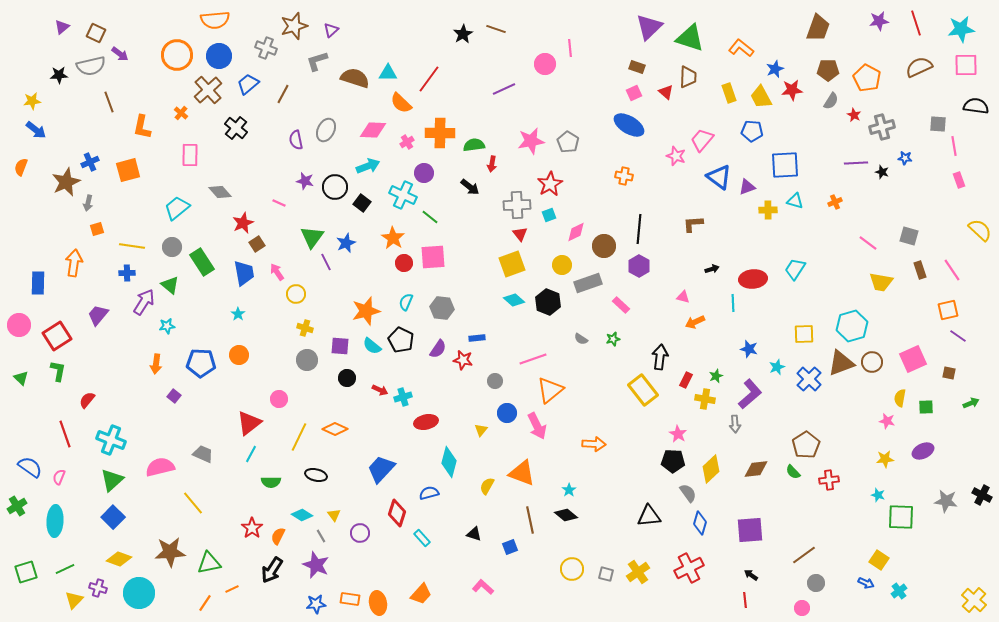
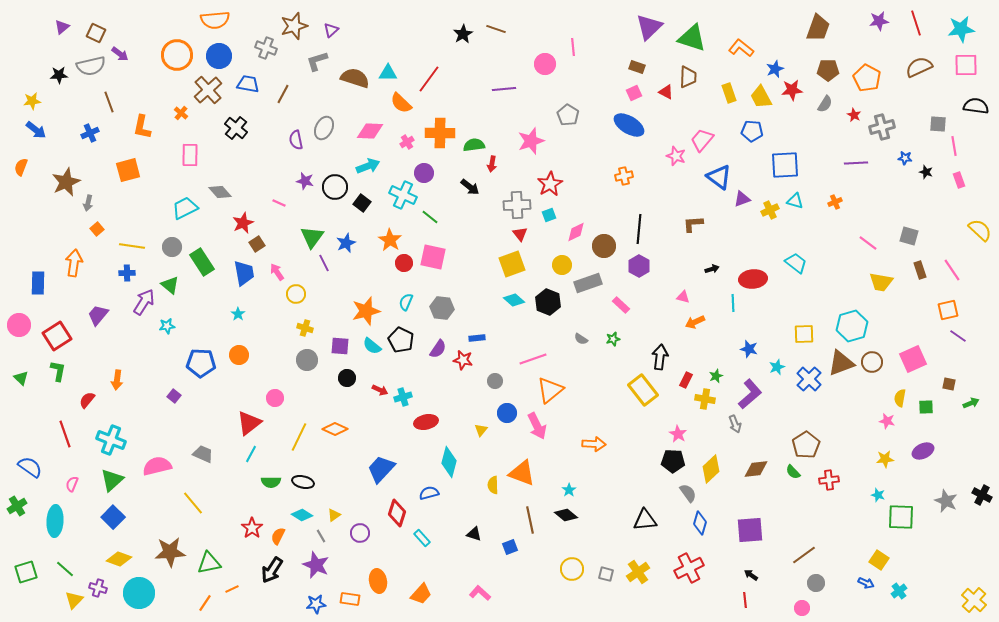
green triangle at (690, 38): moved 2 px right
pink line at (570, 48): moved 3 px right, 1 px up
blue trapezoid at (248, 84): rotated 50 degrees clockwise
purple line at (504, 89): rotated 20 degrees clockwise
red triangle at (666, 92): rotated 14 degrees counterclockwise
gray semicircle at (831, 101): moved 6 px left, 3 px down
gray ellipse at (326, 130): moved 2 px left, 2 px up
pink diamond at (373, 130): moved 3 px left, 1 px down
pink star at (531, 141): rotated 8 degrees counterclockwise
gray pentagon at (568, 142): moved 27 px up
blue cross at (90, 162): moved 29 px up
black star at (882, 172): moved 44 px right
orange cross at (624, 176): rotated 24 degrees counterclockwise
purple triangle at (747, 187): moved 5 px left, 12 px down
cyan trapezoid at (177, 208): moved 8 px right; rotated 12 degrees clockwise
yellow cross at (768, 210): moved 2 px right; rotated 24 degrees counterclockwise
orange square at (97, 229): rotated 24 degrees counterclockwise
orange star at (393, 238): moved 3 px left, 2 px down
pink square at (433, 257): rotated 16 degrees clockwise
purple line at (326, 262): moved 2 px left, 1 px down
cyan trapezoid at (795, 269): moved 1 px right, 6 px up; rotated 95 degrees clockwise
orange arrow at (156, 364): moved 39 px left, 16 px down
brown square at (949, 373): moved 11 px down
pink circle at (279, 399): moved 4 px left, 1 px up
gray arrow at (735, 424): rotated 18 degrees counterclockwise
pink semicircle at (160, 467): moved 3 px left, 1 px up
black ellipse at (316, 475): moved 13 px left, 7 px down
pink semicircle at (59, 477): moved 13 px right, 7 px down
yellow semicircle at (487, 486): moved 6 px right, 1 px up; rotated 30 degrees counterclockwise
gray star at (946, 501): rotated 15 degrees clockwise
yellow triangle at (334, 515): rotated 32 degrees clockwise
black triangle at (649, 516): moved 4 px left, 4 px down
green line at (65, 569): rotated 66 degrees clockwise
pink L-shape at (483, 587): moved 3 px left, 6 px down
orange ellipse at (378, 603): moved 22 px up
